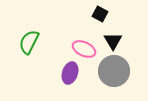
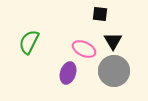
black square: rotated 21 degrees counterclockwise
purple ellipse: moved 2 px left
